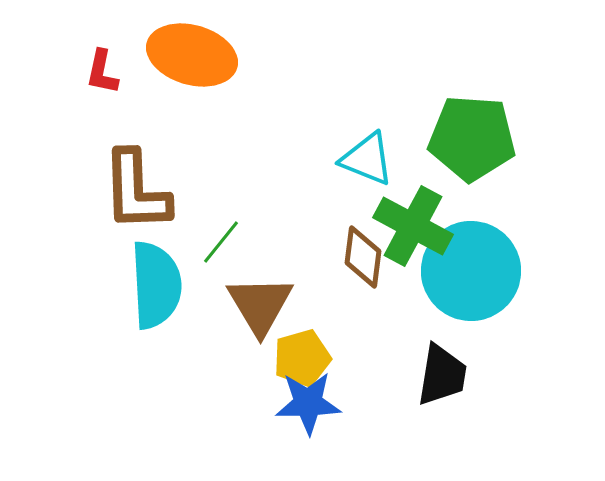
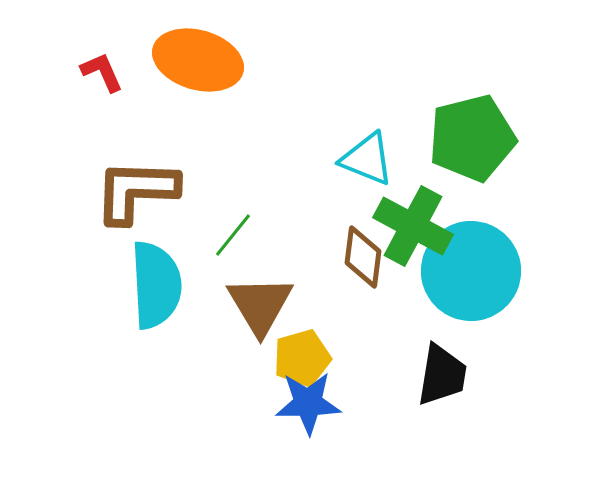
orange ellipse: moved 6 px right, 5 px down
red L-shape: rotated 144 degrees clockwise
green pentagon: rotated 18 degrees counterclockwise
brown L-shape: rotated 94 degrees clockwise
green line: moved 12 px right, 7 px up
